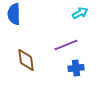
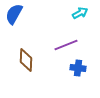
blue semicircle: rotated 30 degrees clockwise
brown diamond: rotated 10 degrees clockwise
blue cross: moved 2 px right; rotated 14 degrees clockwise
